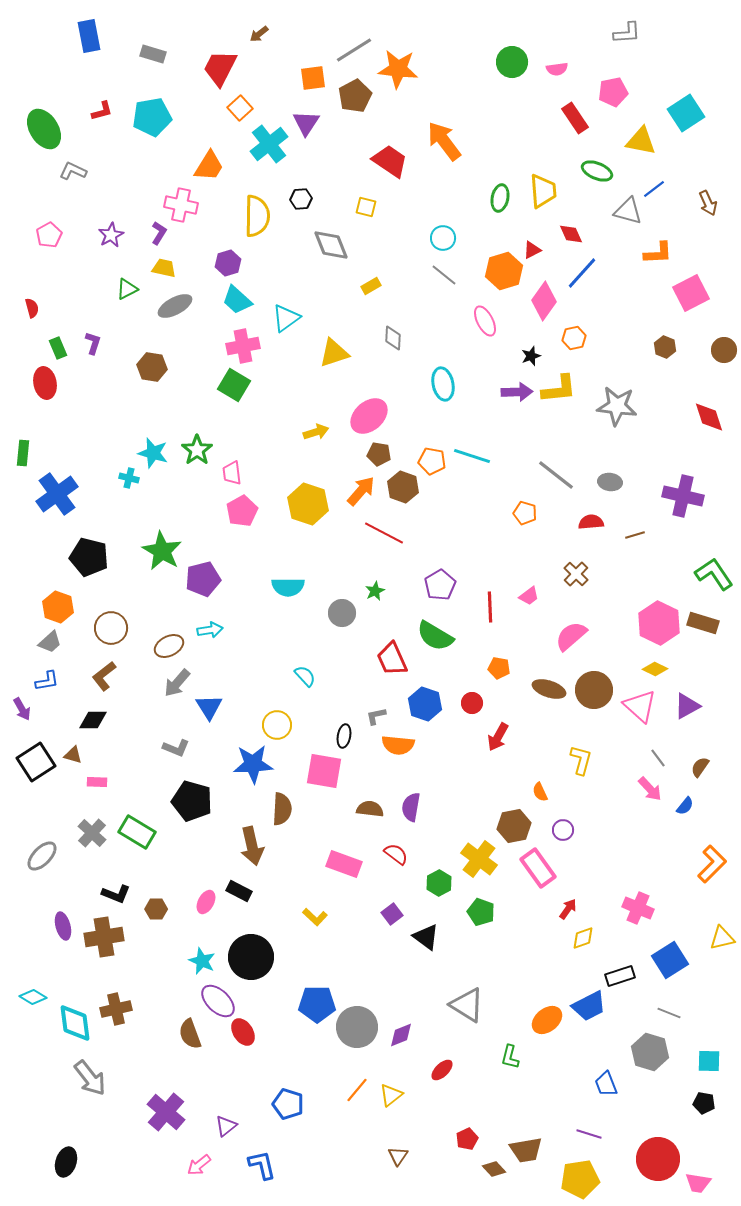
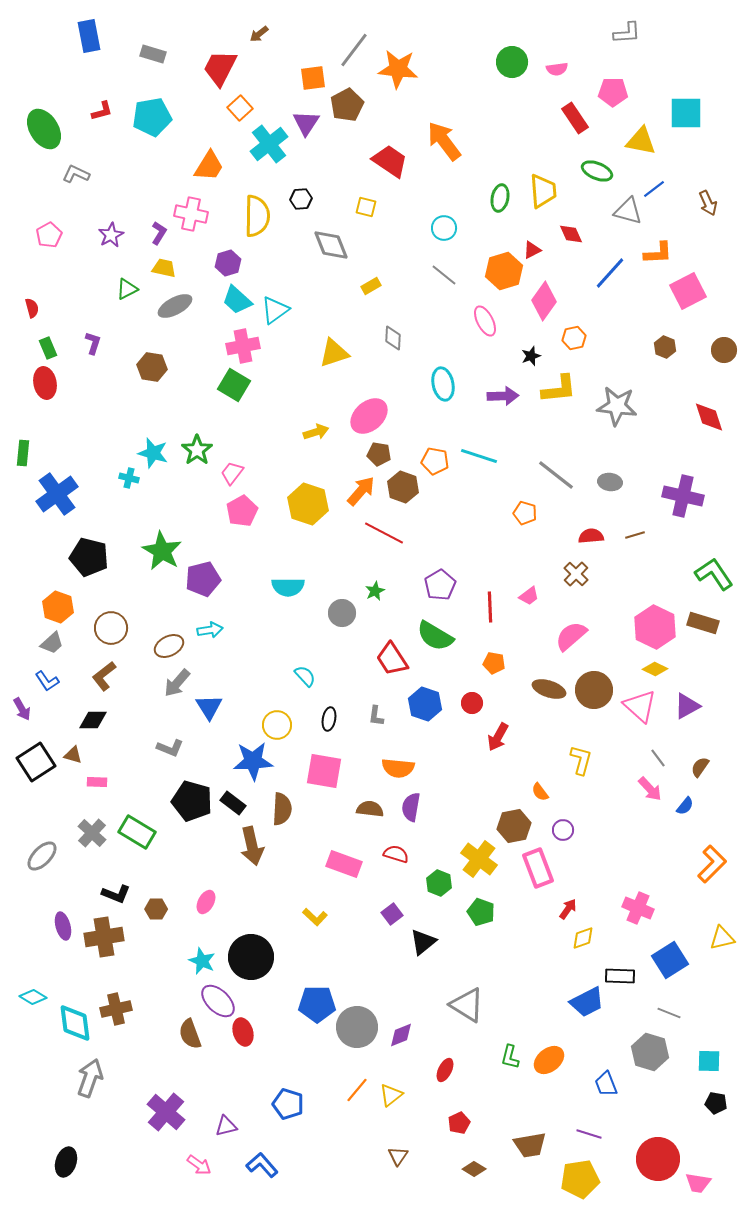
gray line at (354, 50): rotated 21 degrees counterclockwise
pink pentagon at (613, 92): rotated 12 degrees clockwise
brown pentagon at (355, 96): moved 8 px left, 9 px down
cyan square at (686, 113): rotated 33 degrees clockwise
gray L-shape at (73, 171): moved 3 px right, 3 px down
pink cross at (181, 205): moved 10 px right, 9 px down
cyan circle at (443, 238): moved 1 px right, 10 px up
blue line at (582, 273): moved 28 px right
pink square at (691, 293): moved 3 px left, 2 px up
cyan triangle at (286, 318): moved 11 px left, 8 px up
green rectangle at (58, 348): moved 10 px left
purple arrow at (517, 392): moved 14 px left, 4 px down
cyan line at (472, 456): moved 7 px right
orange pentagon at (432, 461): moved 3 px right
pink trapezoid at (232, 473): rotated 45 degrees clockwise
red semicircle at (591, 522): moved 14 px down
pink hexagon at (659, 623): moved 4 px left, 4 px down
gray trapezoid at (50, 642): moved 2 px right, 1 px down
red trapezoid at (392, 659): rotated 9 degrees counterclockwise
orange pentagon at (499, 668): moved 5 px left, 5 px up
blue L-shape at (47, 681): rotated 65 degrees clockwise
gray L-shape at (376, 716): rotated 70 degrees counterclockwise
black ellipse at (344, 736): moved 15 px left, 17 px up
orange semicircle at (398, 745): moved 23 px down
gray L-shape at (176, 748): moved 6 px left
blue star at (253, 764): moved 3 px up
orange semicircle at (540, 792): rotated 12 degrees counterclockwise
red semicircle at (396, 854): rotated 20 degrees counterclockwise
pink rectangle at (538, 868): rotated 15 degrees clockwise
green hexagon at (439, 883): rotated 10 degrees counterclockwise
black rectangle at (239, 891): moved 6 px left, 88 px up; rotated 10 degrees clockwise
black triangle at (426, 937): moved 3 px left, 5 px down; rotated 44 degrees clockwise
black rectangle at (620, 976): rotated 20 degrees clockwise
blue trapezoid at (589, 1006): moved 2 px left, 4 px up
orange ellipse at (547, 1020): moved 2 px right, 40 px down
red ellipse at (243, 1032): rotated 16 degrees clockwise
red ellipse at (442, 1070): moved 3 px right; rotated 20 degrees counterclockwise
gray arrow at (90, 1078): rotated 123 degrees counterclockwise
black pentagon at (704, 1103): moved 12 px right
purple triangle at (226, 1126): rotated 25 degrees clockwise
red pentagon at (467, 1139): moved 8 px left, 16 px up
brown trapezoid at (526, 1150): moved 4 px right, 5 px up
pink arrow at (199, 1165): rotated 105 degrees counterclockwise
blue L-shape at (262, 1165): rotated 28 degrees counterclockwise
brown diamond at (494, 1169): moved 20 px left; rotated 15 degrees counterclockwise
